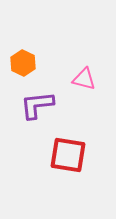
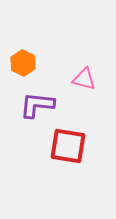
purple L-shape: rotated 12 degrees clockwise
red square: moved 9 px up
